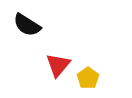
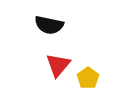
black semicircle: moved 22 px right; rotated 20 degrees counterclockwise
